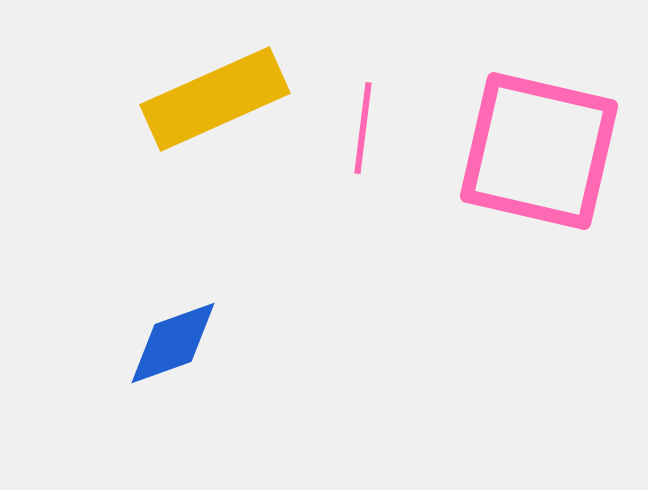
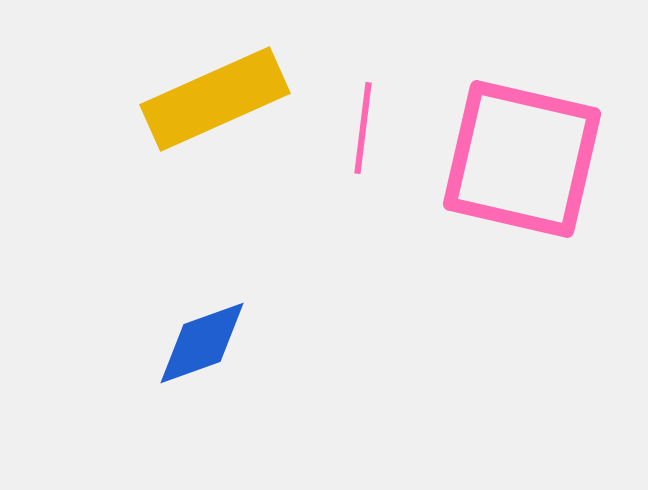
pink square: moved 17 px left, 8 px down
blue diamond: moved 29 px right
